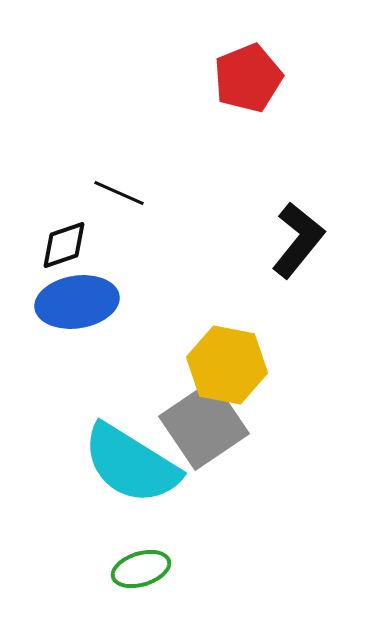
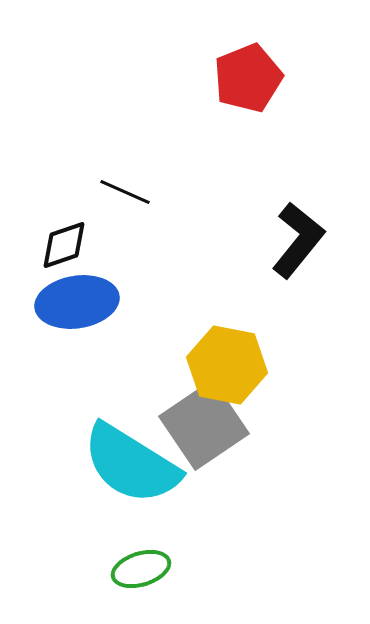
black line: moved 6 px right, 1 px up
